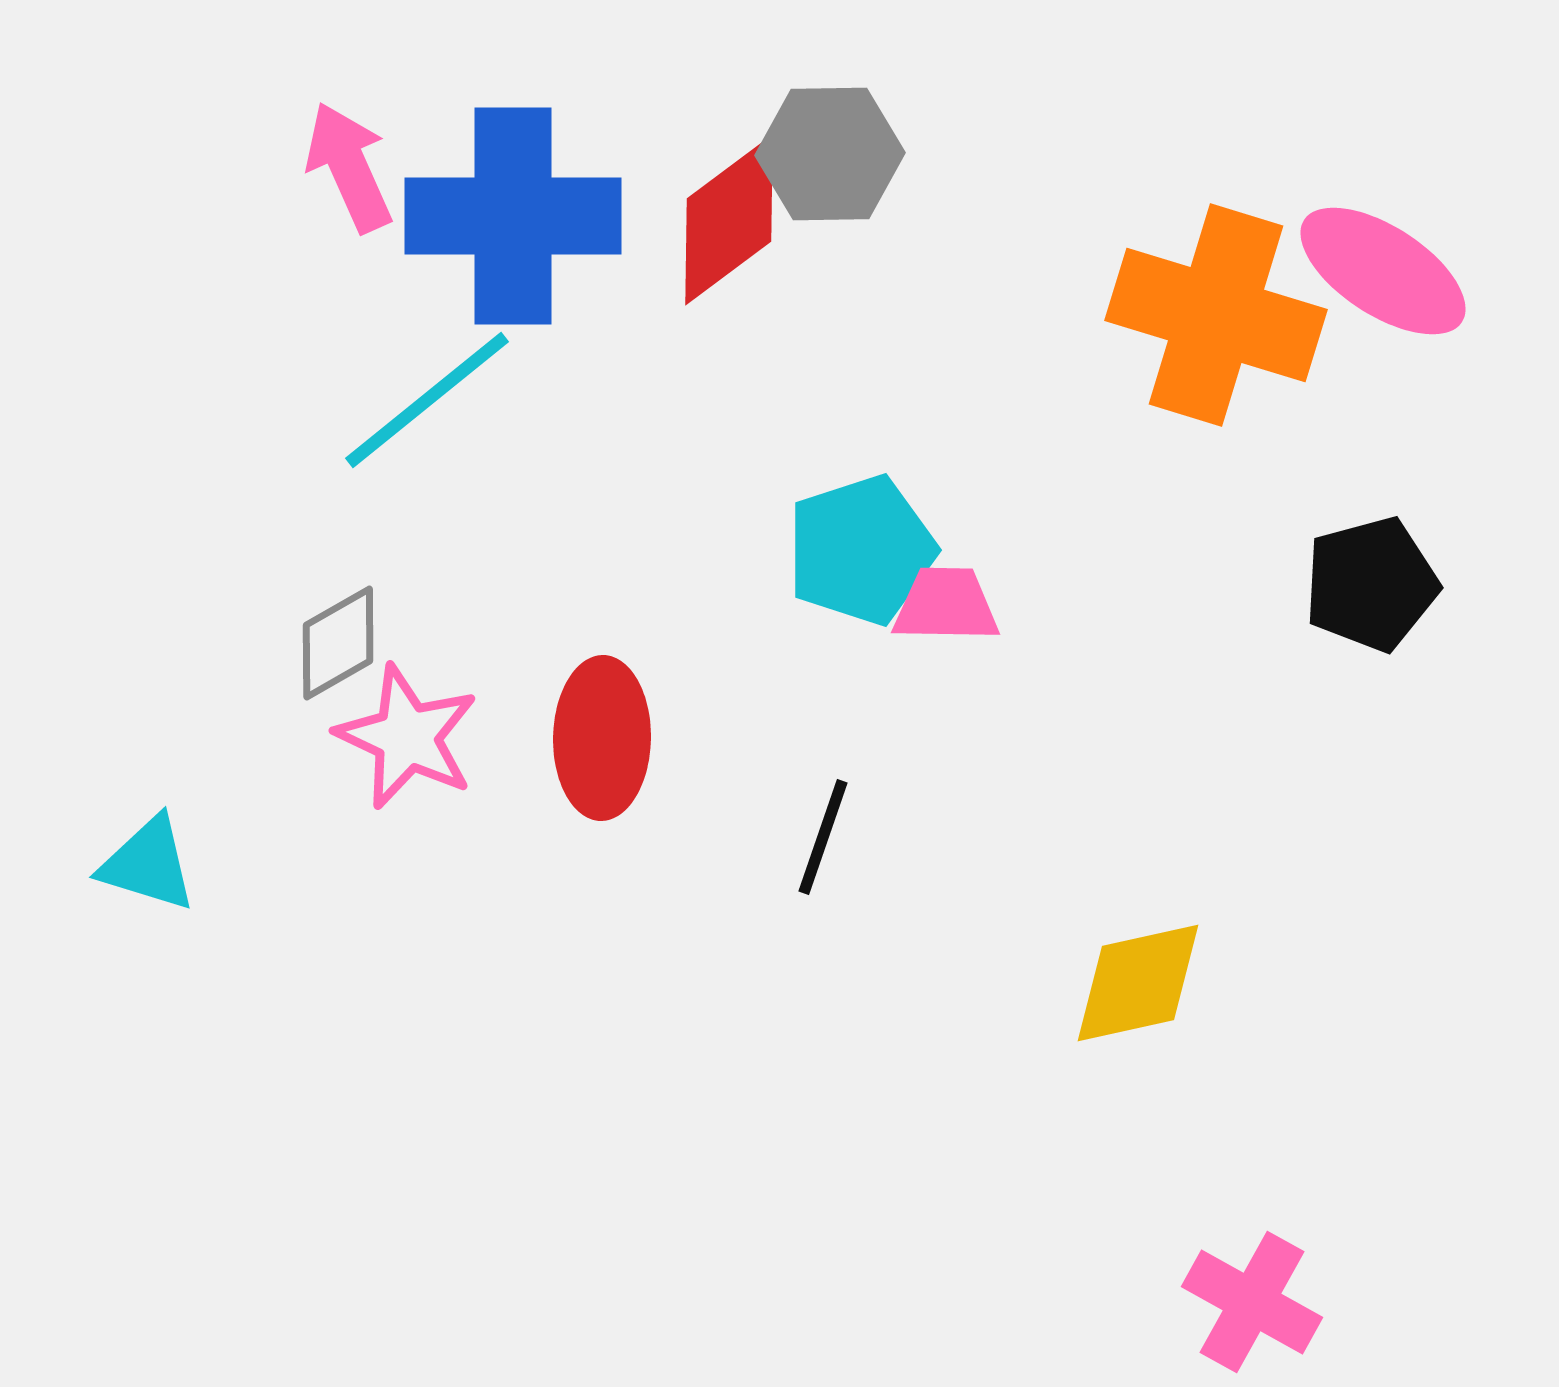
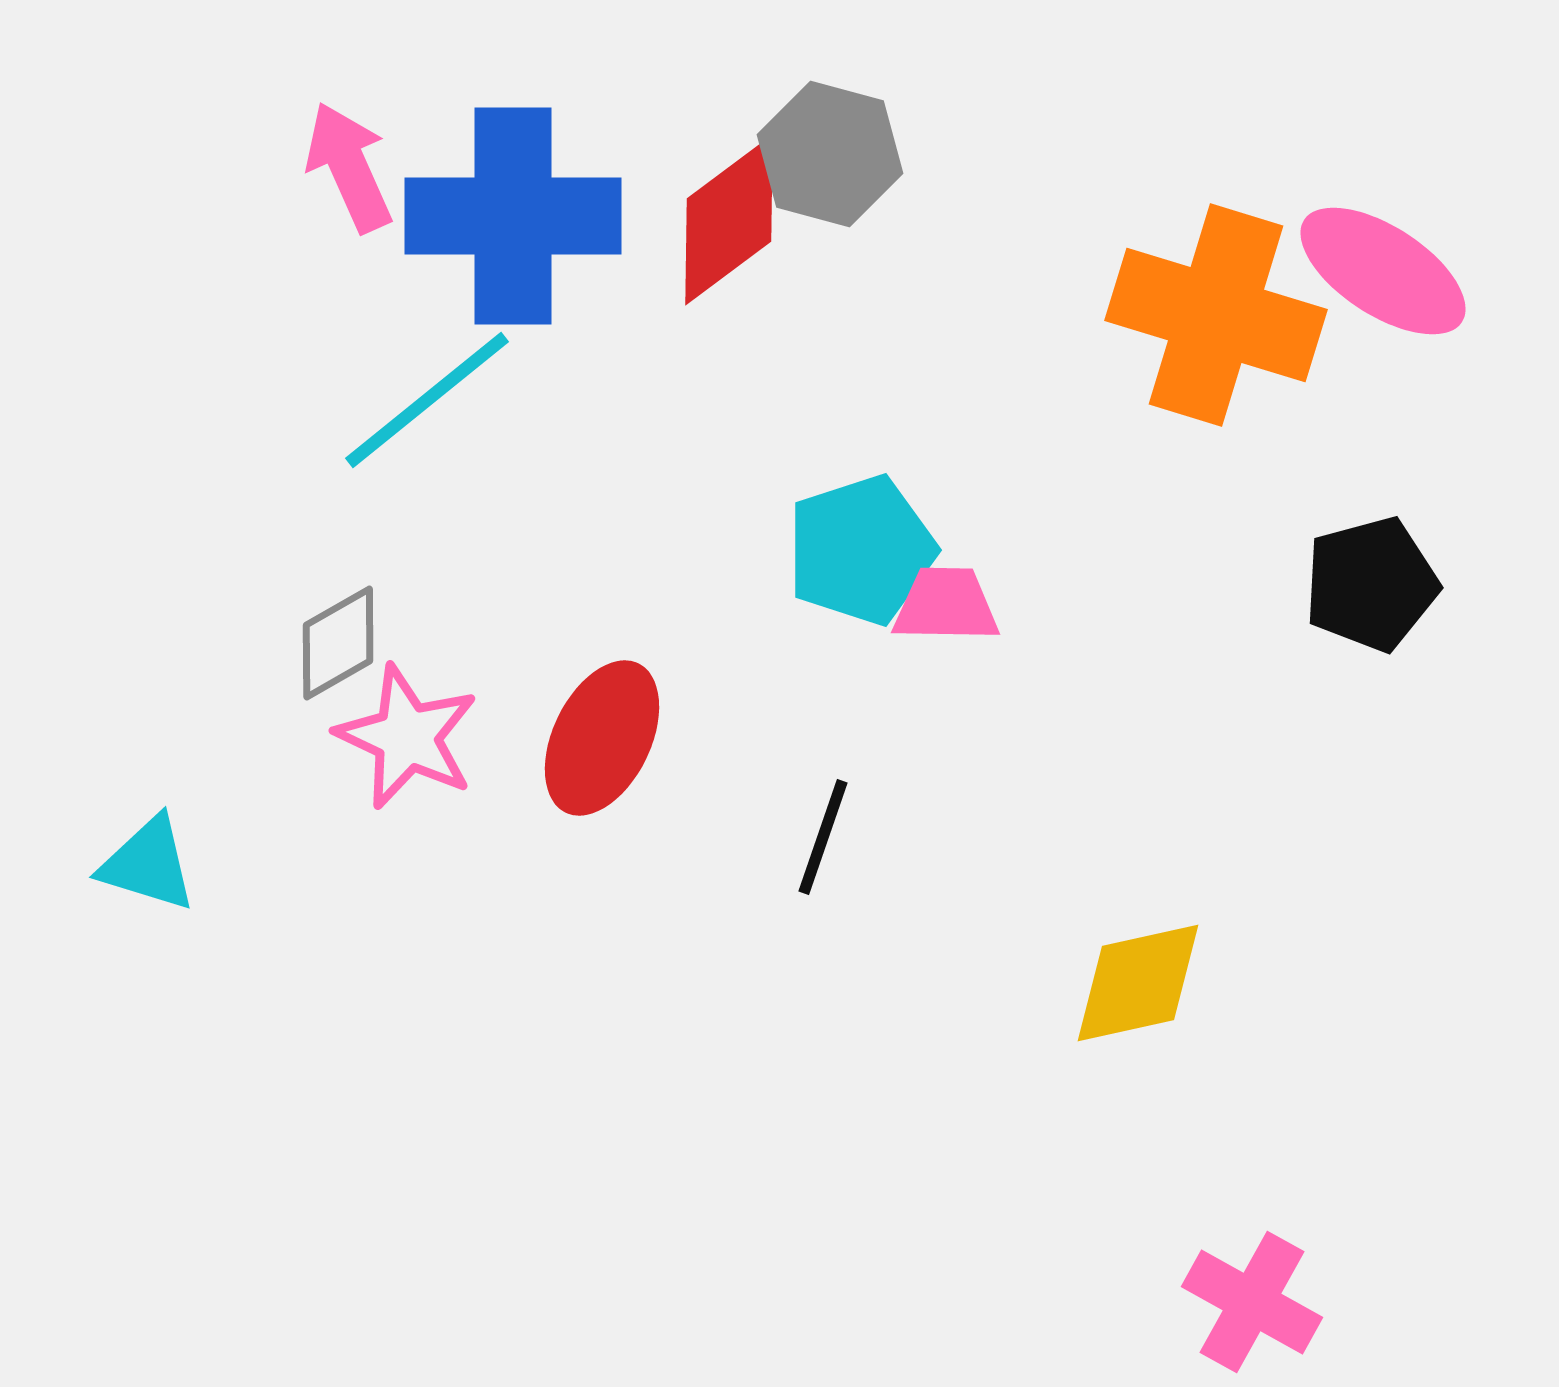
gray hexagon: rotated 16 degrees clockwise
red ellipse: rotated 25 degrees clockwise
